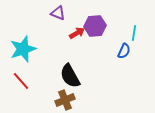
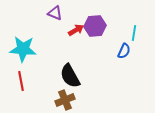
purple triangle: moved 3 px left
red arrow: moved 1 px left, 3 px up
cyan star: rotated 24 degrees clockwise
red line: rotated 30 degrees clockwise
